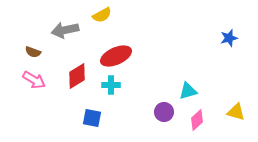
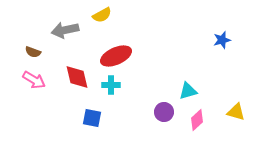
blue star: moved 7 px left, 2 px down
red diamond: moved 1 px down; rotated 72 degrees counterclockwise
